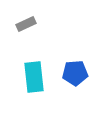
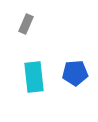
gray rectangle: rotated 42 degrees counterclockwise
